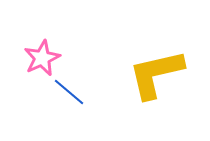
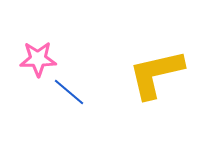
pink star: moved 4 px left, 1 px down; rotated 24 degrees clockwise
